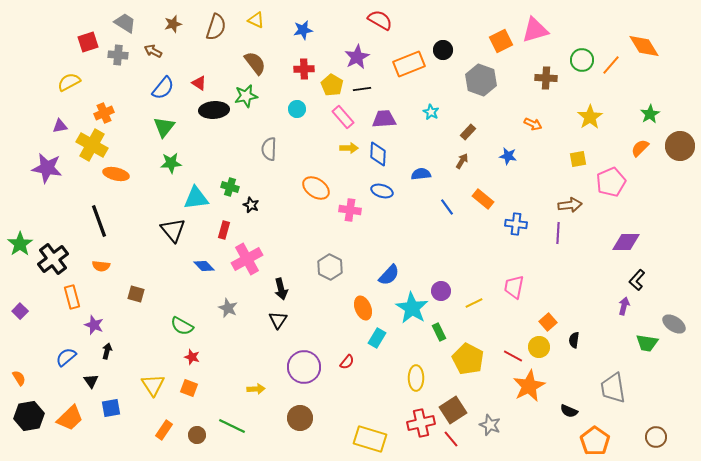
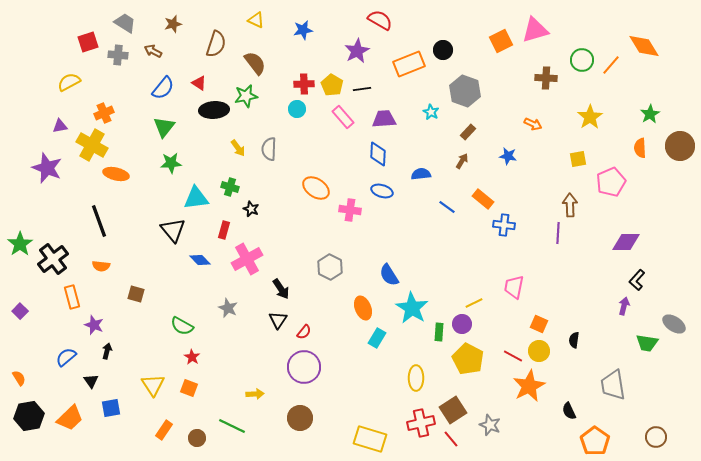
brown semicircle at (216, 27): moved 17 px down
purple star at (357, 57): moved 6 px up
red cross at (304, 69): moved 15 px down
gray hexagon at (481, 80): moved 16 px left, 11 px down
yellow arrow at (349, 148): moved 111 px left; rotated 54 degrees clockwise
orange semicircle at (640, 148): rotated 48 degrees counterclockwise
purple star at (47, 168): rotated 12 degrees clockwise
black star at (251, 205): moved 4 px down
brown arrow at (570, 205): rotated 85 degrees counterclockwise
blue line at (447, 207): rotated 18 degrees counterclockwise
blue cross at (516, 224): moved 12 px left, 1 px down
blue diamond at (204, 266): moved 4 px left, 6 px up
blue semicircle at (389, 275): rotated 105 degrees clockwise
black arrow at (281, 289): rotated 20 degrees counterclockwise
purple circle at (441, 291): moved 21 px right, 33 px down
orange square at (548, 322): moved 9 px left, 2 px down; rotated 24 degrees counterclockwise
green rectangle at (439, 332): rotated 30 degrees clockwise
yellow circle at (539, 347): moved 4 px down
red star at (192, 357): rotated 14 degrees clockwise
red semicircle at (347, 362): moved 43 px left, 30 px up
gray trapezoid at (613, 388): moved 3 px up
yellow arrow at (256, 389): moved 1 px left, 5 px down
black semicircle at (569, 411): rotated 42 degrees clockwise
brown circle at (197, 435): moved 3 px down
